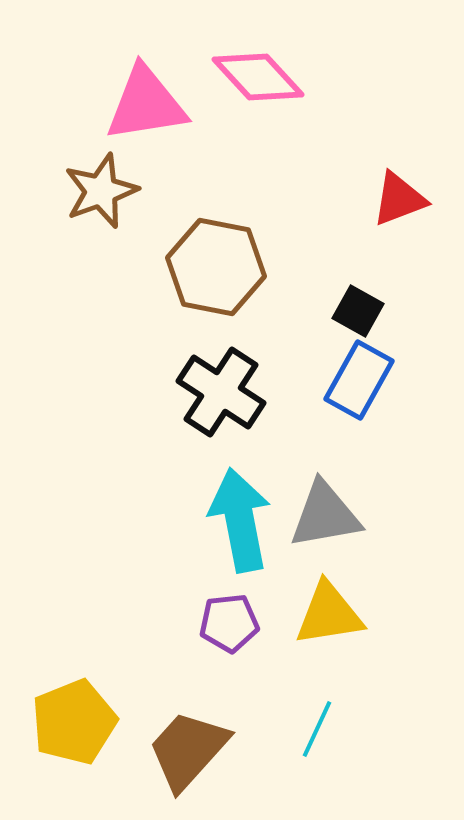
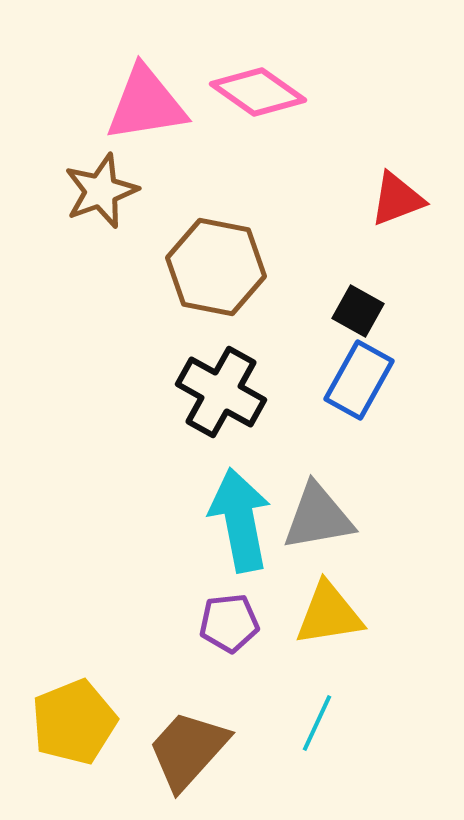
pink diamond: moved 15 px down; rotated 12 degrees counterclockwise
red triangle: moved 2 px left
black cross: rotated 4 degrees counterclockwise
gray triangle: moved 7 px left, 2 px down
cyan line: moved 6 px up
